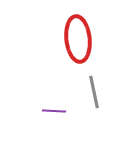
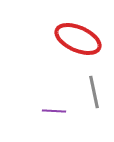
red ellipse: rotated 60 degrees counterclockwise
